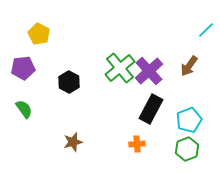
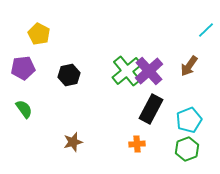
green cross: moved 7 px right, 3 px down
black hexagon: moved 7 px up; rotated 20 degrees clockwise
